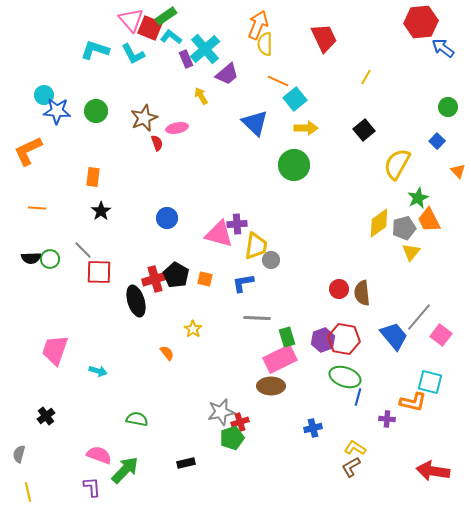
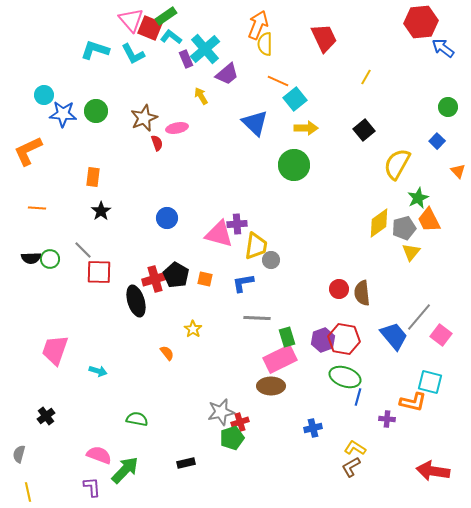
blue star at (57, 111): moved 6 px right, 3 px down
